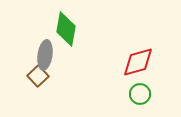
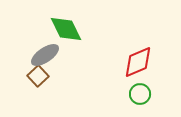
green diamond: rotated 36 degrees counterclockwise
gray ellipse: rotated 48 degrees clockwise
red diamond: rotated 8 degrees counterclockwise
